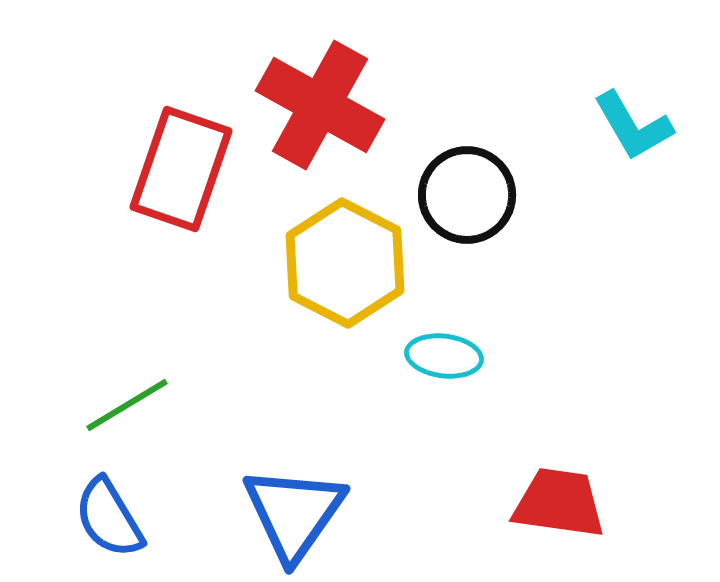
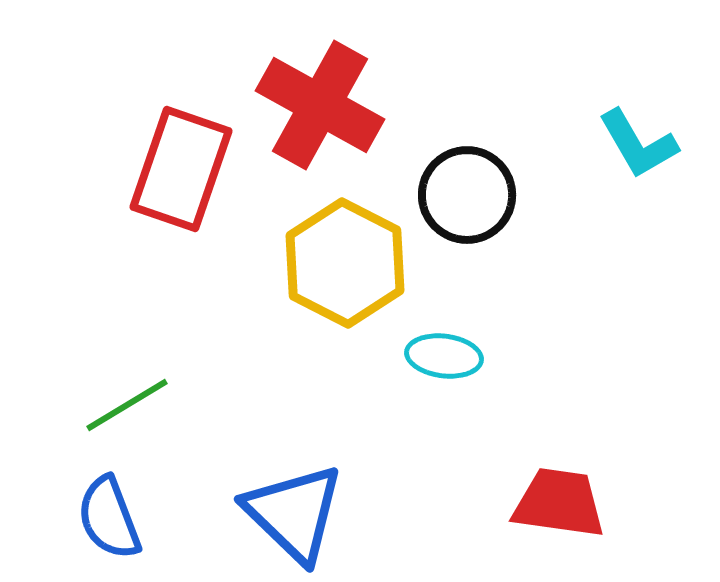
cyan L-shape: moved 5 px right, 18 px down
blue triangle: rotated 21 degrees counterclockwise
blue semicircle: rotated 10 degrees clockwise
